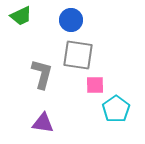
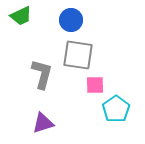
purple triangle: rotated 25 degrees counterclockwise
